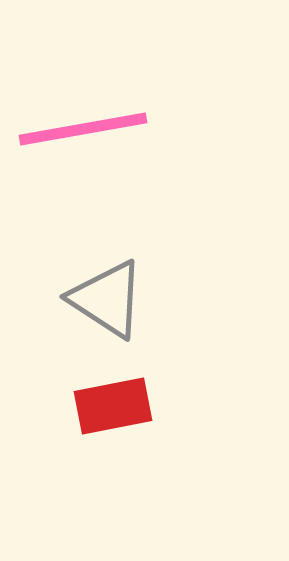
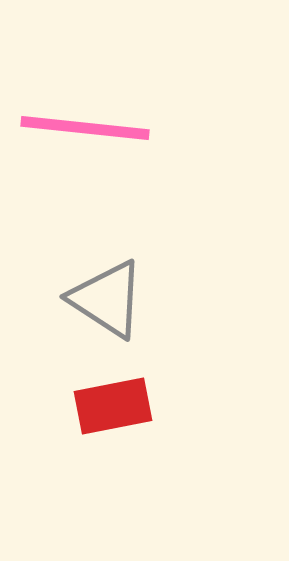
pink line: moved 2 px right, 1 px up; rotated 16 degrees clockwise
